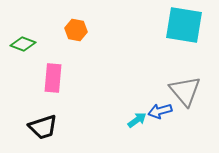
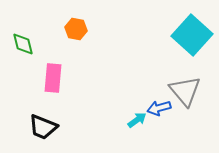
cyan square: moved 8 px right, 10 px down; rotated 33 degrees clockwise
orange hexagon: moved 1 px up
green diamond: rotated 55 degrees clockwise
blue arrow: moved 1 px left, 3 px up
black trapezoid: rotated 40 degrees clockwise
